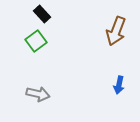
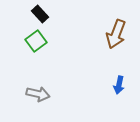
black rectangle: moved 2 px left
brown arrow: moved 3 px down
